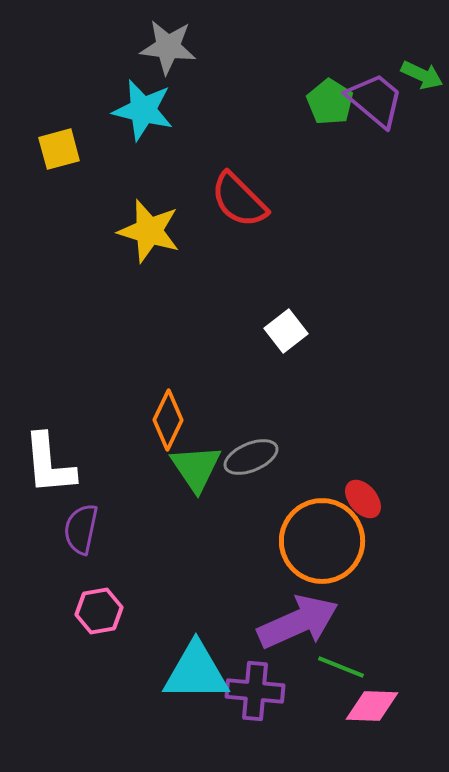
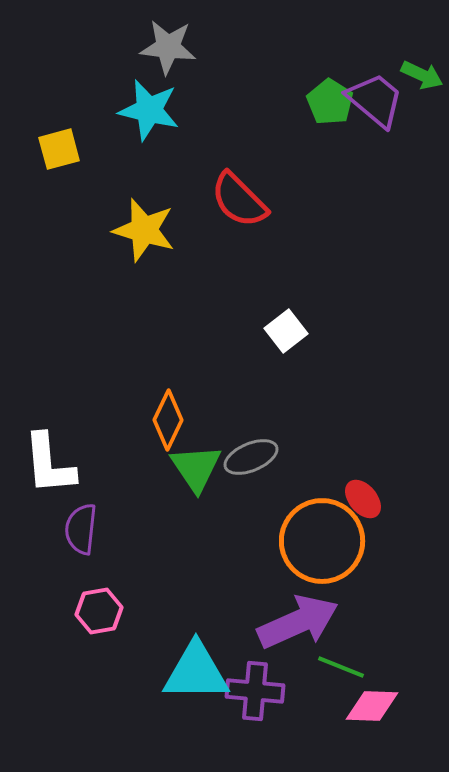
cyan star: moved 6 px right
yellow star: moved 5 px left, 1 px up
purple semicircle: rotated 6 degrees counterclockwise
